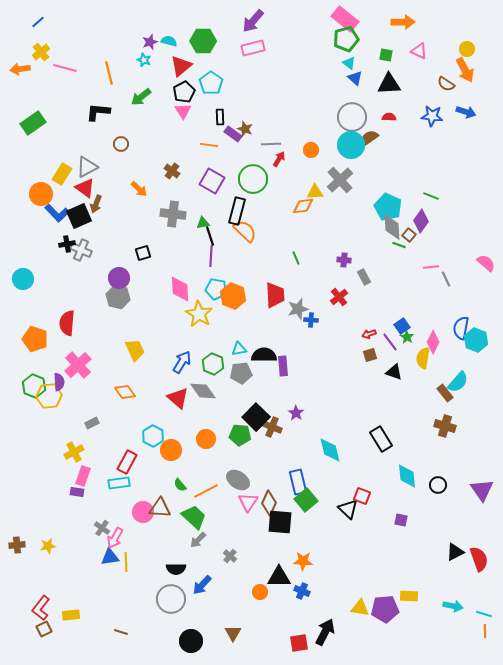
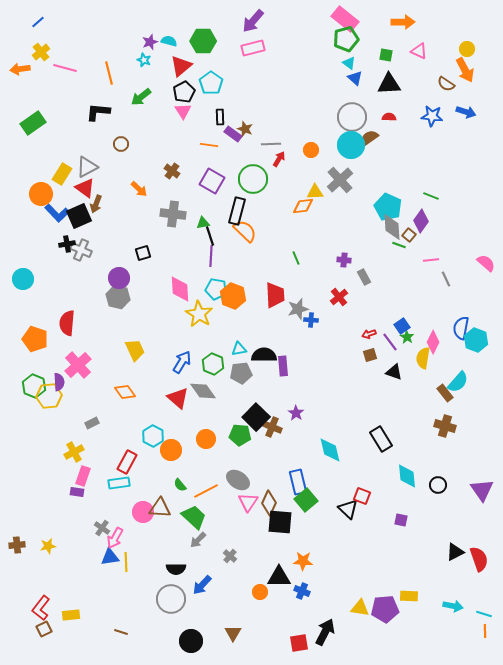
pink line at (431, 267): moved 7 px up
